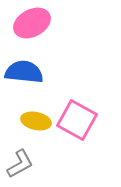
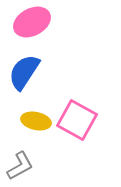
pink ellipse: moved 1 px up
blue semicircle: rotated 63 degrees counterclockwise
gray L-shape: moved 2 px down
